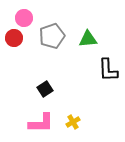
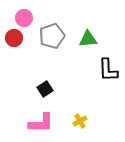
yellow cross: moved 7 px right, 1 px up
